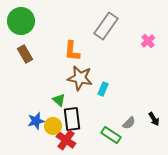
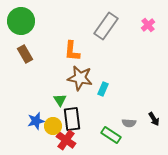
pink cross: moved 16 px up
green triangle: moved 1 px right; rotated 16 degrees clockwise
gray semicircle: rotated 48 degrees clockwise
